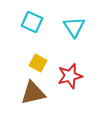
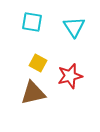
cyan square: rotated 15 degrees counterclockwise
